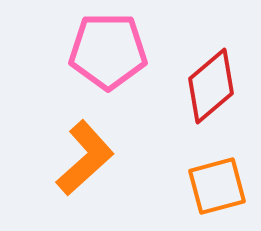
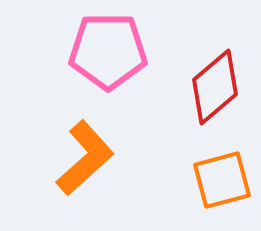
red diamond: moved 4 px right, 1 px down
orange square: moved 5 px right, 6 px up
